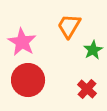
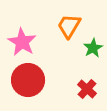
green star: moved 2 px up
